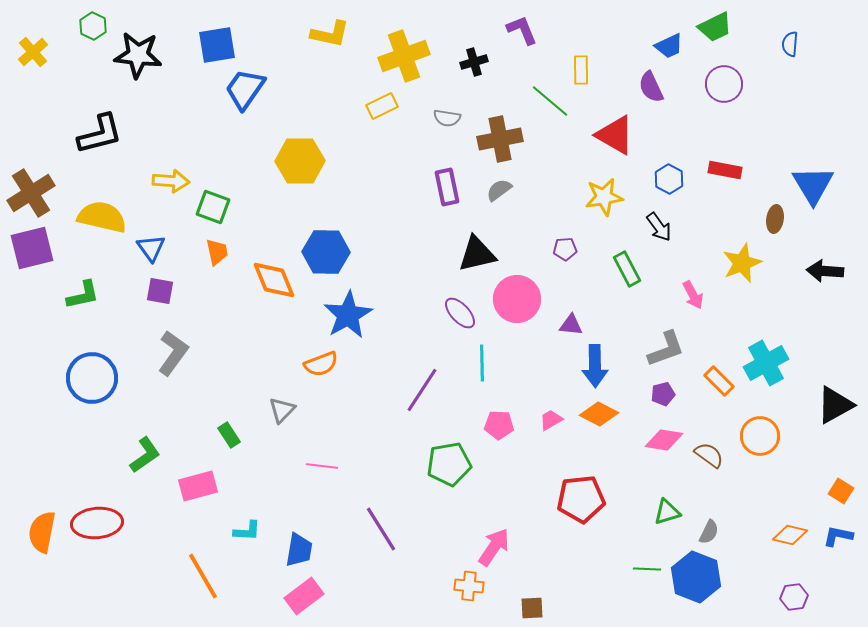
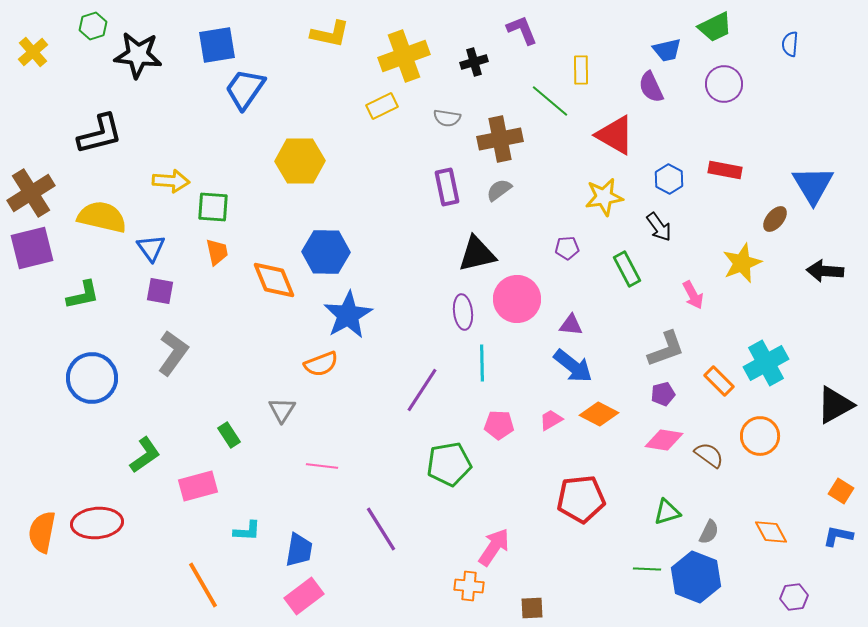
green hexagon at (93, 26): rotated 16 degrees clockwise
blue trapezoid at (669, 46): moved 2 px left, 4 px down; rotated 12 degrees clockwise
green square at (213, 207): rotated 16 degrees counterclockwise
brown ellipse at (775, 219): rotated 32 degrees clockwise
purple pentagon at (565, 249): moved 2 px right, 1 px up
purple ellipse at (460, 313): moved 3 px right, 1 px up; rotated 36 degrees clockwise
blue arrow at (595, 366): moved 22 px left; rotated 51 degrees counterclockwise
gray triangle at (282, 410): rotated 12 degrees counterclockwise
orange diamond at (790, 535): moved 19 px left, 3 px up; rotated 48 degrees clockwise
orange line at (203, 576): moved 9 px down
